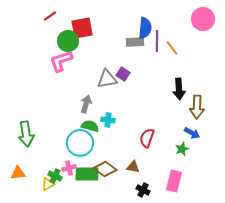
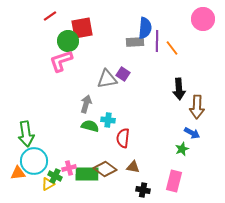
red semicircle: moved 24 px left; rotated 12 degrees counterclockwise
cyan circle: moved 46 px left, 18 px down
black cross: rotated 16 degrees counterclockwise
